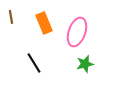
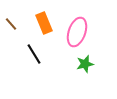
brown line: moved 7 px down; rotated 32 degrees counterclockwise
black line: moved 9 px up
